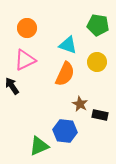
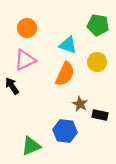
green triangle: moved 8 px left
